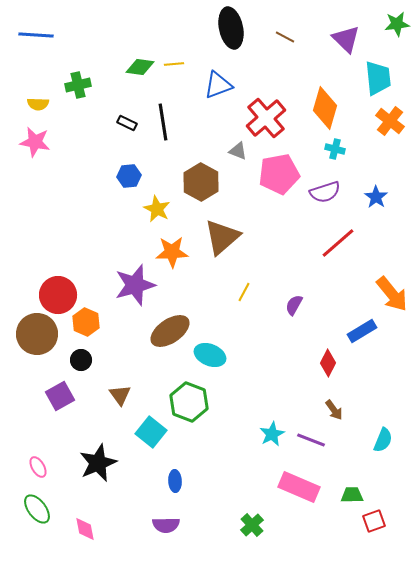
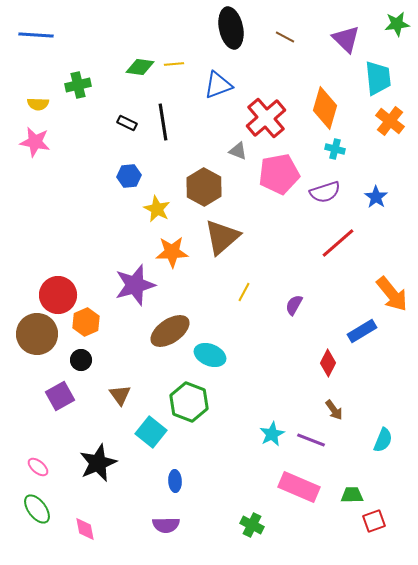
brown hexagon at (201, 182): moved 3 px right, 5 px down
orange hexagon at (86, 322): rotated 12 degrees clockwise
pink ellipse at (38, 467): rotated 20 degrees counterclockwise
green cross at (252, 525): rotated 20 degrees counterclockwise
